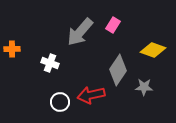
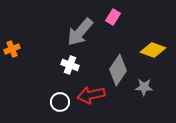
pink rectangle: moved 8 px up
orange cross: rotated 21 degrees counterclockwise
white cross: moved 20 px right, 2 px down
